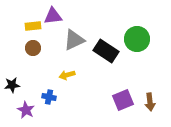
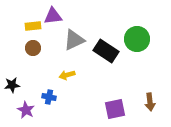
purple square: moved 8 px left, 9 px down; rotated 10 degrees clockwise
